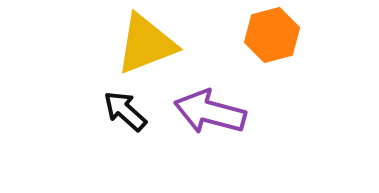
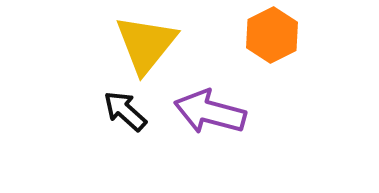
orange hexagon: rotated 12 degrees counterclockwise
yellow triangle: rotated 30 degrees counterclockwise
